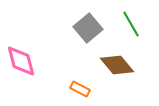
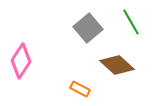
green line: moved 2 px up
pink diamond: rotated 48 degrees clockwise
brown diamond: rotated 8 degrees counterclockwise
